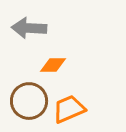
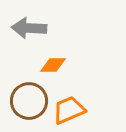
orange trapezoid: moved 1 px down
